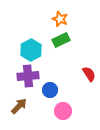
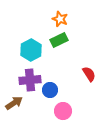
green rectangle: moved 2 px left
purple cross: moved 2 px right, 4 px down
brown arrow: moved 5 px left, 3 px up; rotated 12 degrees clockwise
